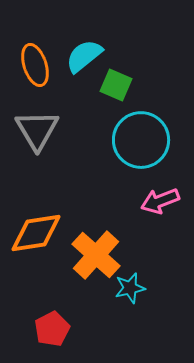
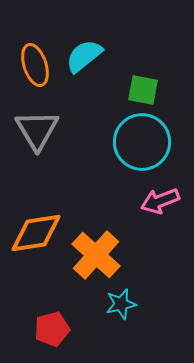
green square: moved 27 px right, 5 px down; rotated 12 degrees counterclockwise
cyan circle: moved 1 px right, 2 px down
cyan star: moved 9 px left, 16 px down
red pentagon: rotated 12 degrees clockwise
